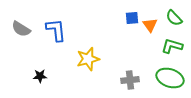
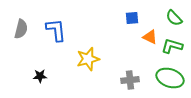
orange triangle: moved 12 px down; rotated 28 degrees counterclockwise
gray semicircle: rotated 108 degrees counterclockwise
